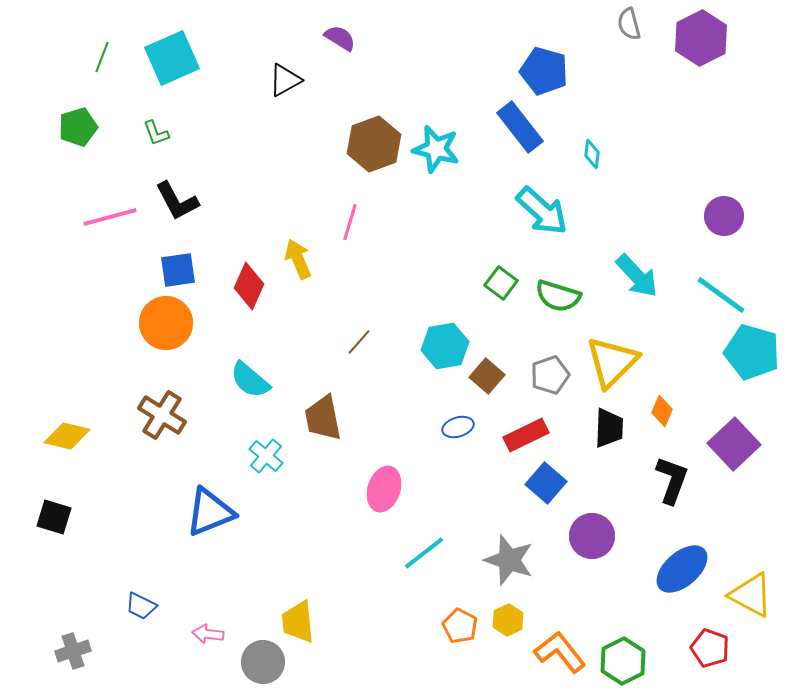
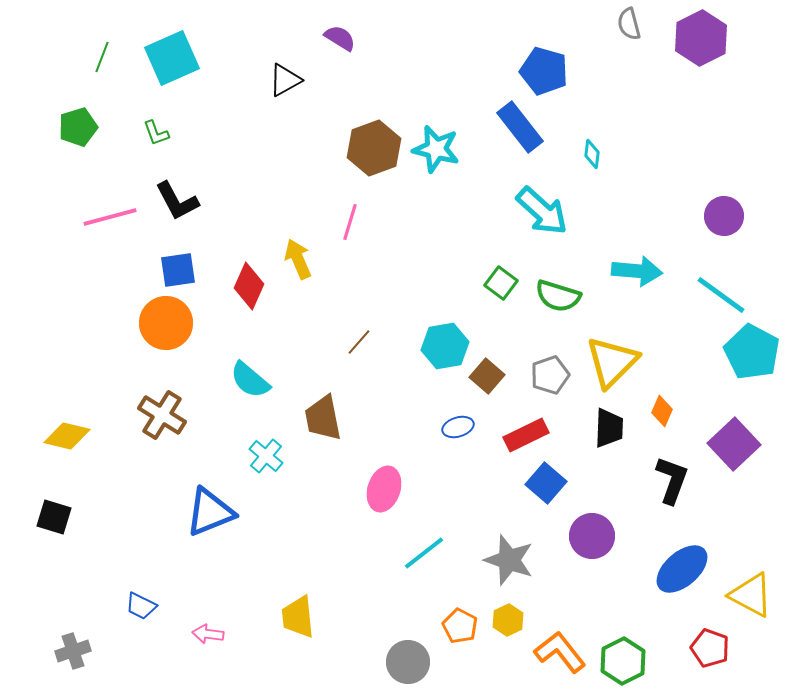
brown hexagon at (374, 144): moved 4 px down
cyan arrow at (637, 276): moved 5 px up; rotated 42 degrees counterclockwise
cyan pentagon at (752, 352): rotated 12 degrees clockwise
yellow trapezoid at (298, 622): moved 5 px up
gray circle at (263, 662): moved 145 px right
